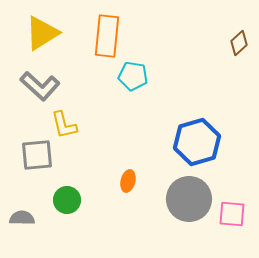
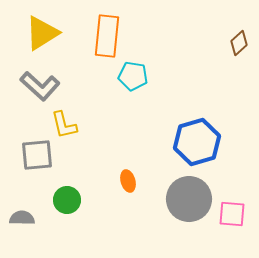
orange ellipse: rotated 30 degrees counterclockwise
